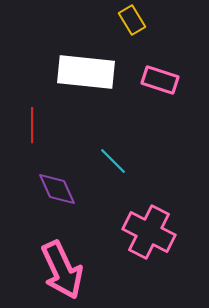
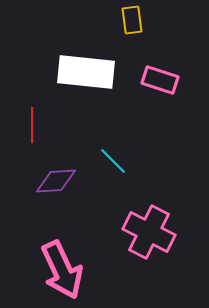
yellow rectangle: rotated 24 degrees clockwise
purple diamond: moved 1 px left, 8 px up; rotated 69 degrees counterclockwise
